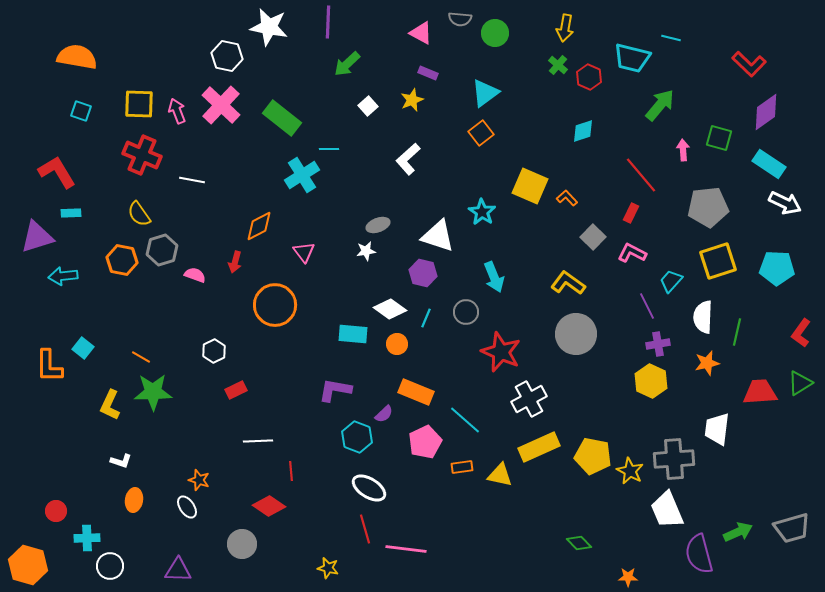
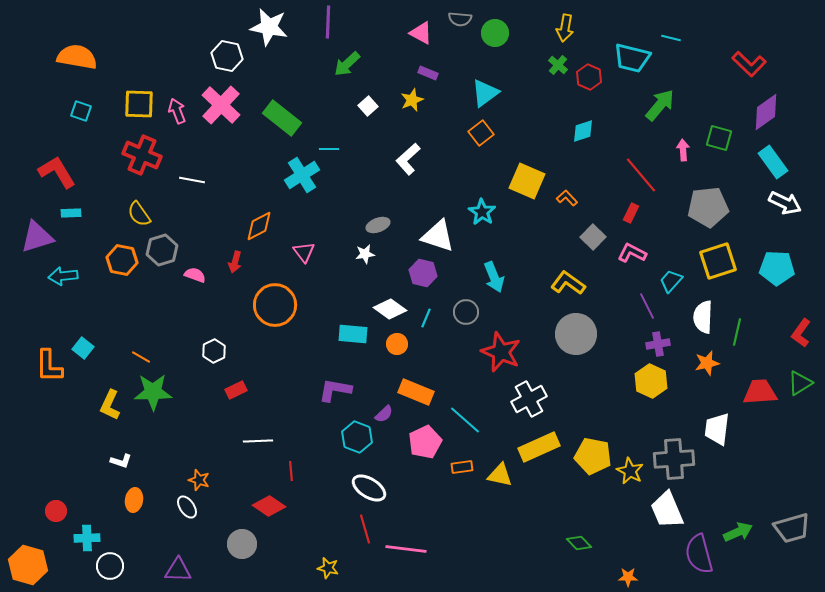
cyan rectangle at (769, 164): moved 4 px right, 2 px up; rotated 20 degrees clockwise
yellow square at (530, 186): moved 3 px left, 5 px up
white star at (366, 251): moved 1 px left, 3 px down
